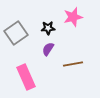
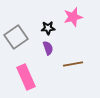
gray square: moved 4 px down
purple semicircle: moved 1 px up; rotated 128 degrees clockwise
